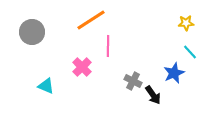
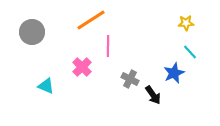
gray cross: moved 3 px left, 2 px up
